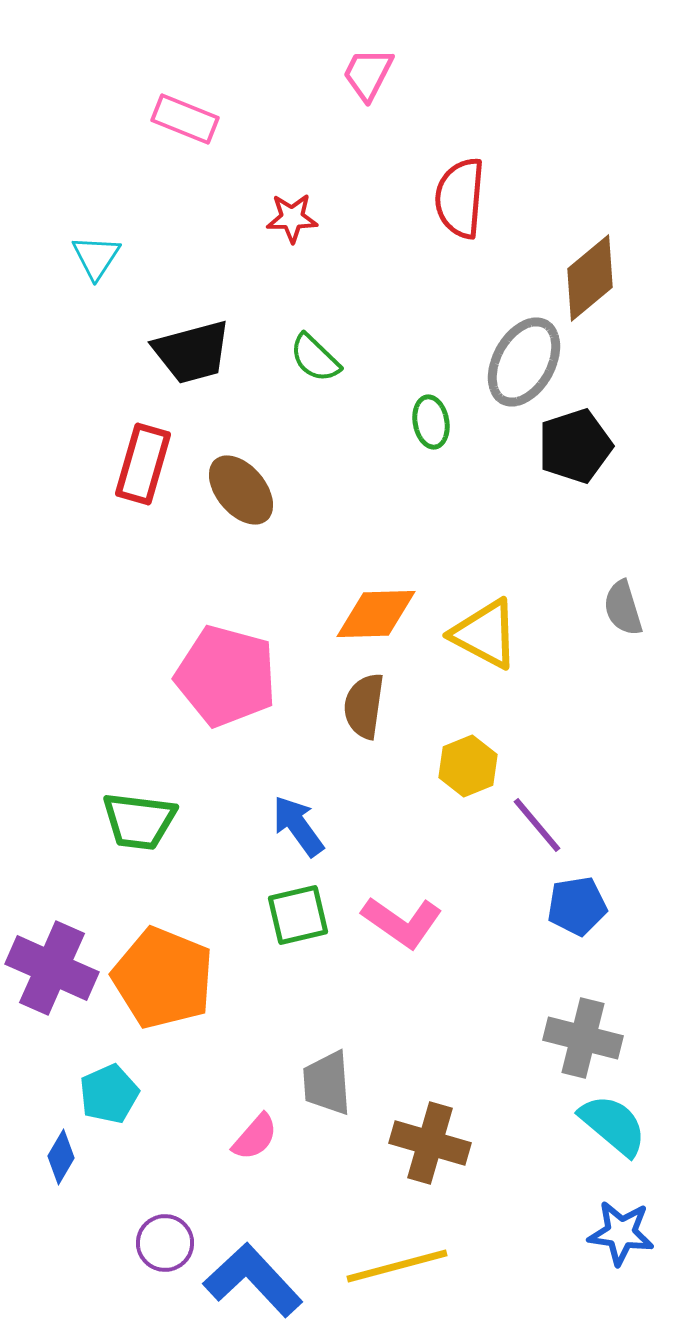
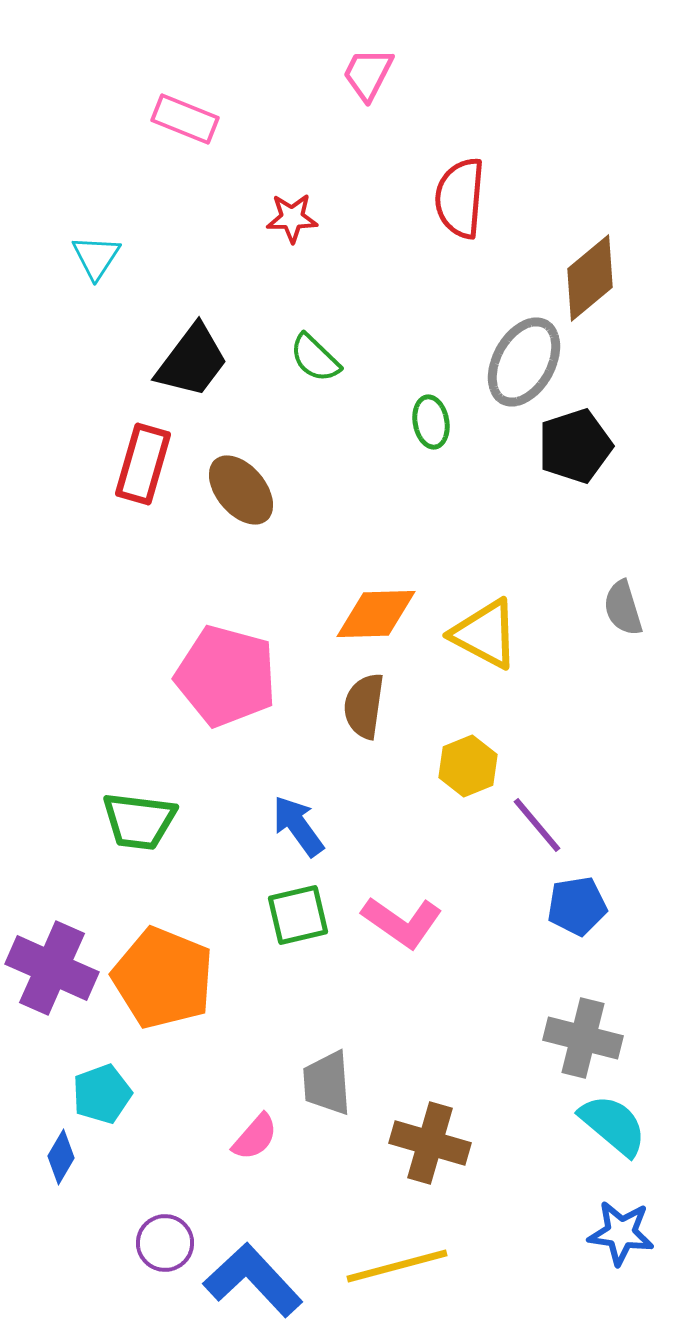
black trapezoid: moved 9 px down; rotated 38 degrees counterclockwise
cyan pentagon: moved 7 px left; rotated 4 degrees clockwise
